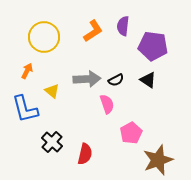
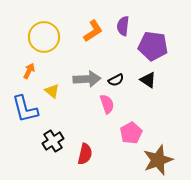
orange arrow: moved 2 px right
black cross: moved 1 px right, 1 px up; rotated 15 degrees clockwise
